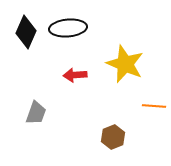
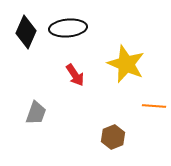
yellow star: moved 1 px right
red arrow: rotated 120 degrees counterclockwise
